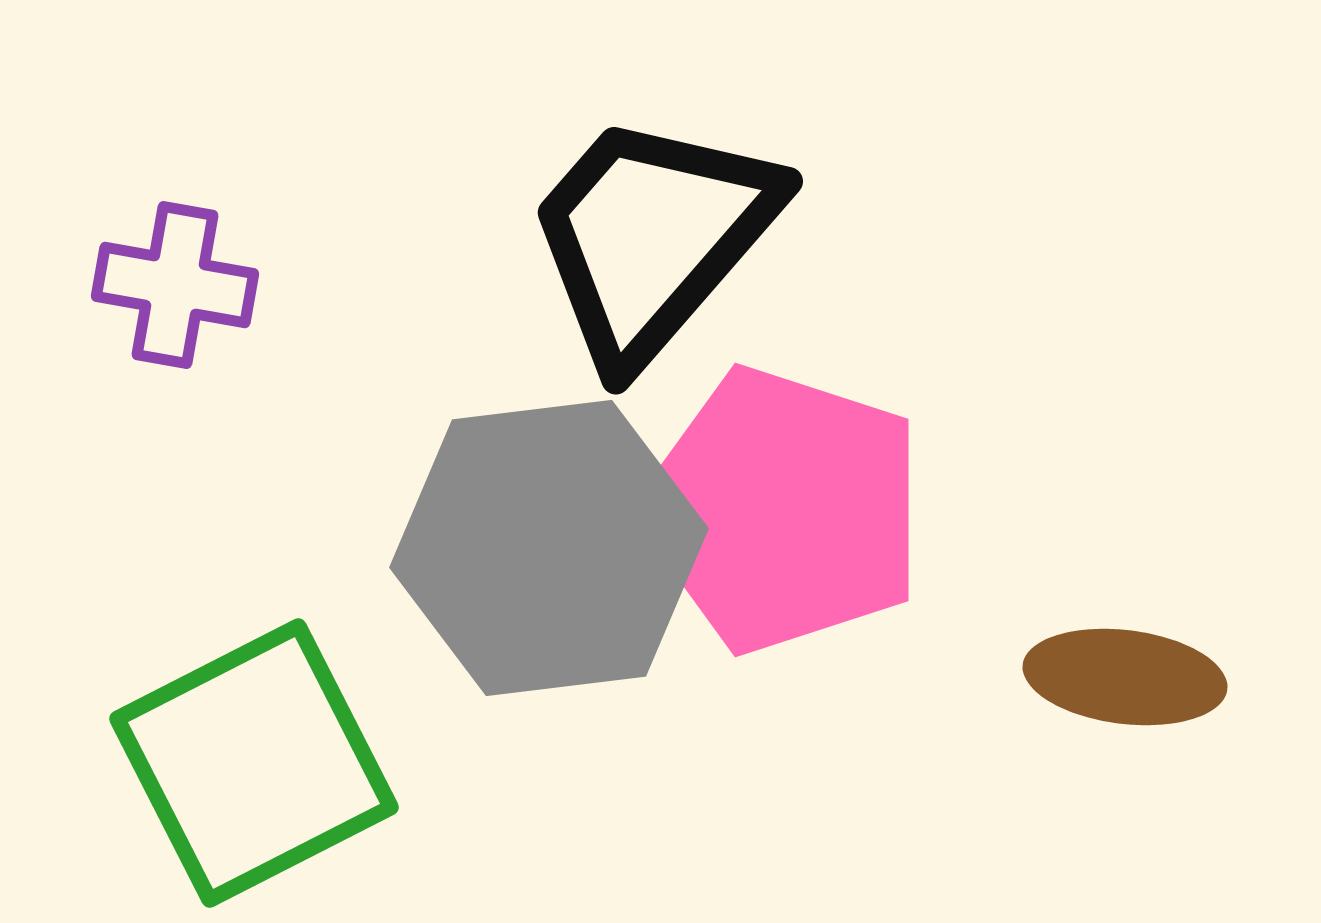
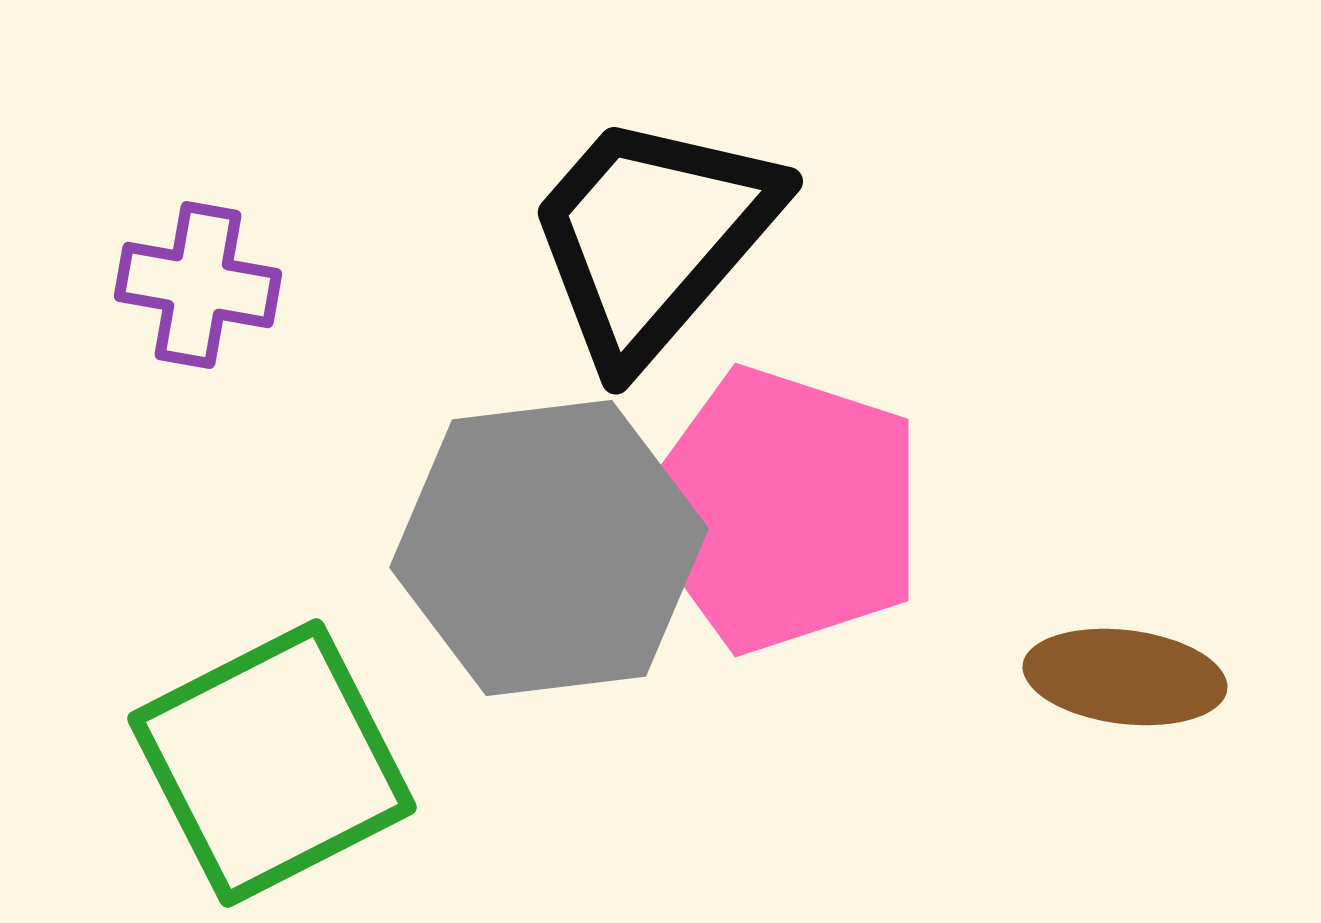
purple cross: moved 23 px right
green square: moved 18 px right
